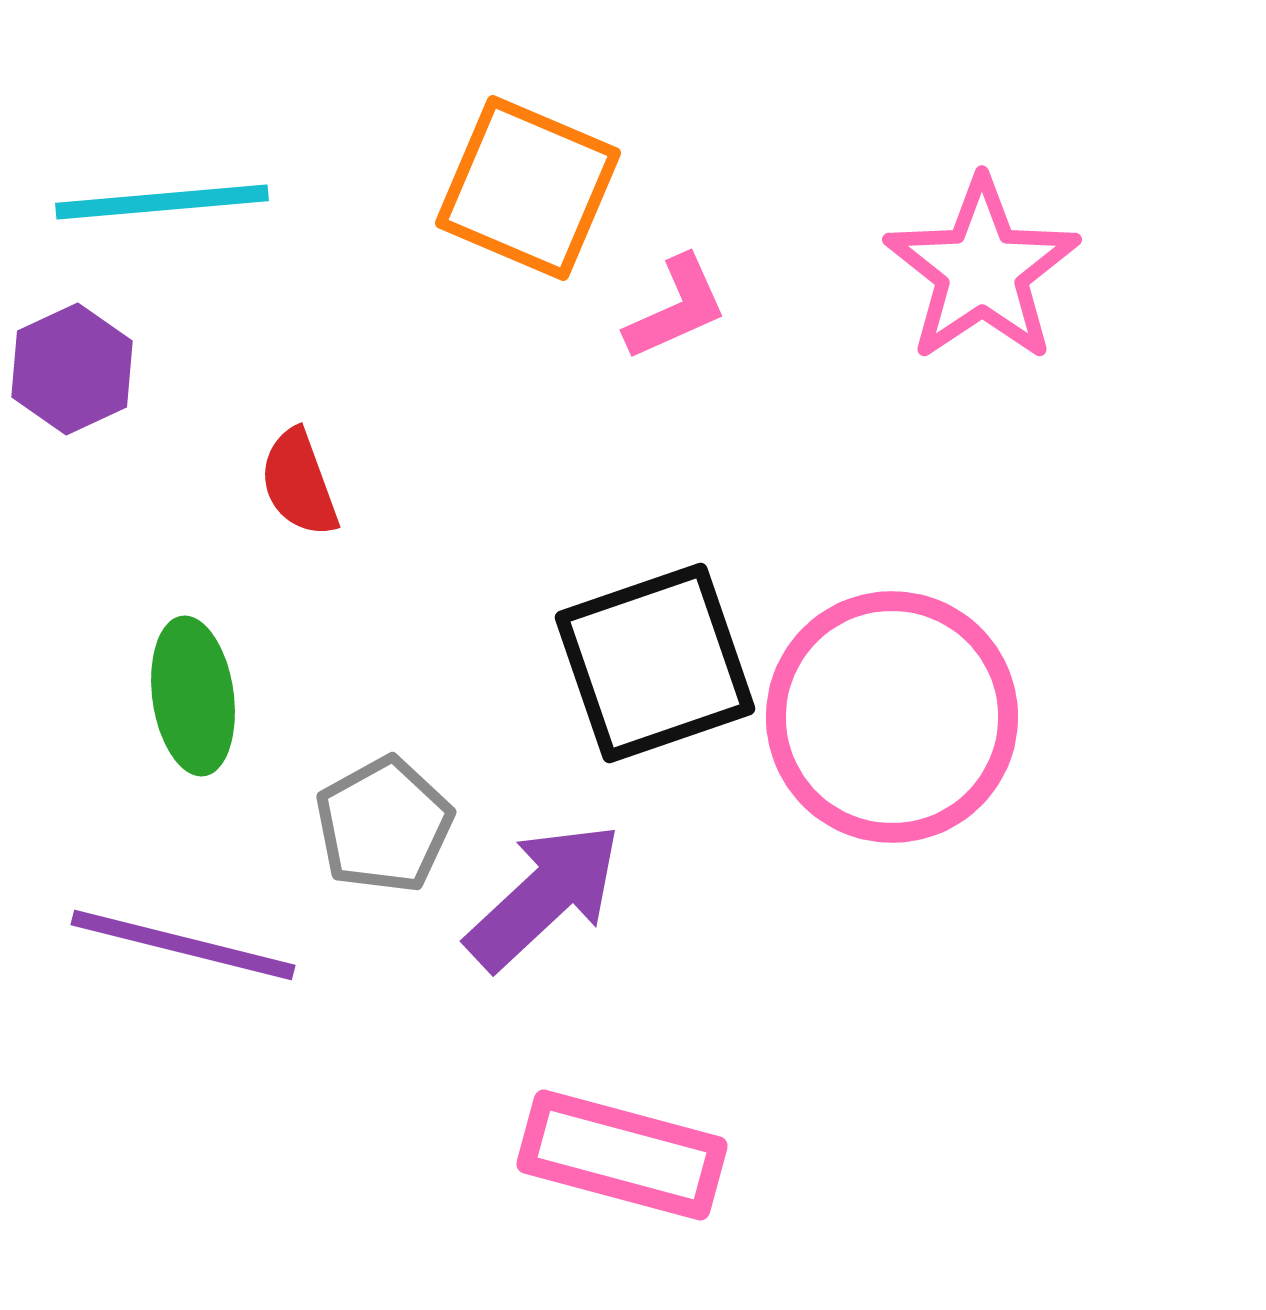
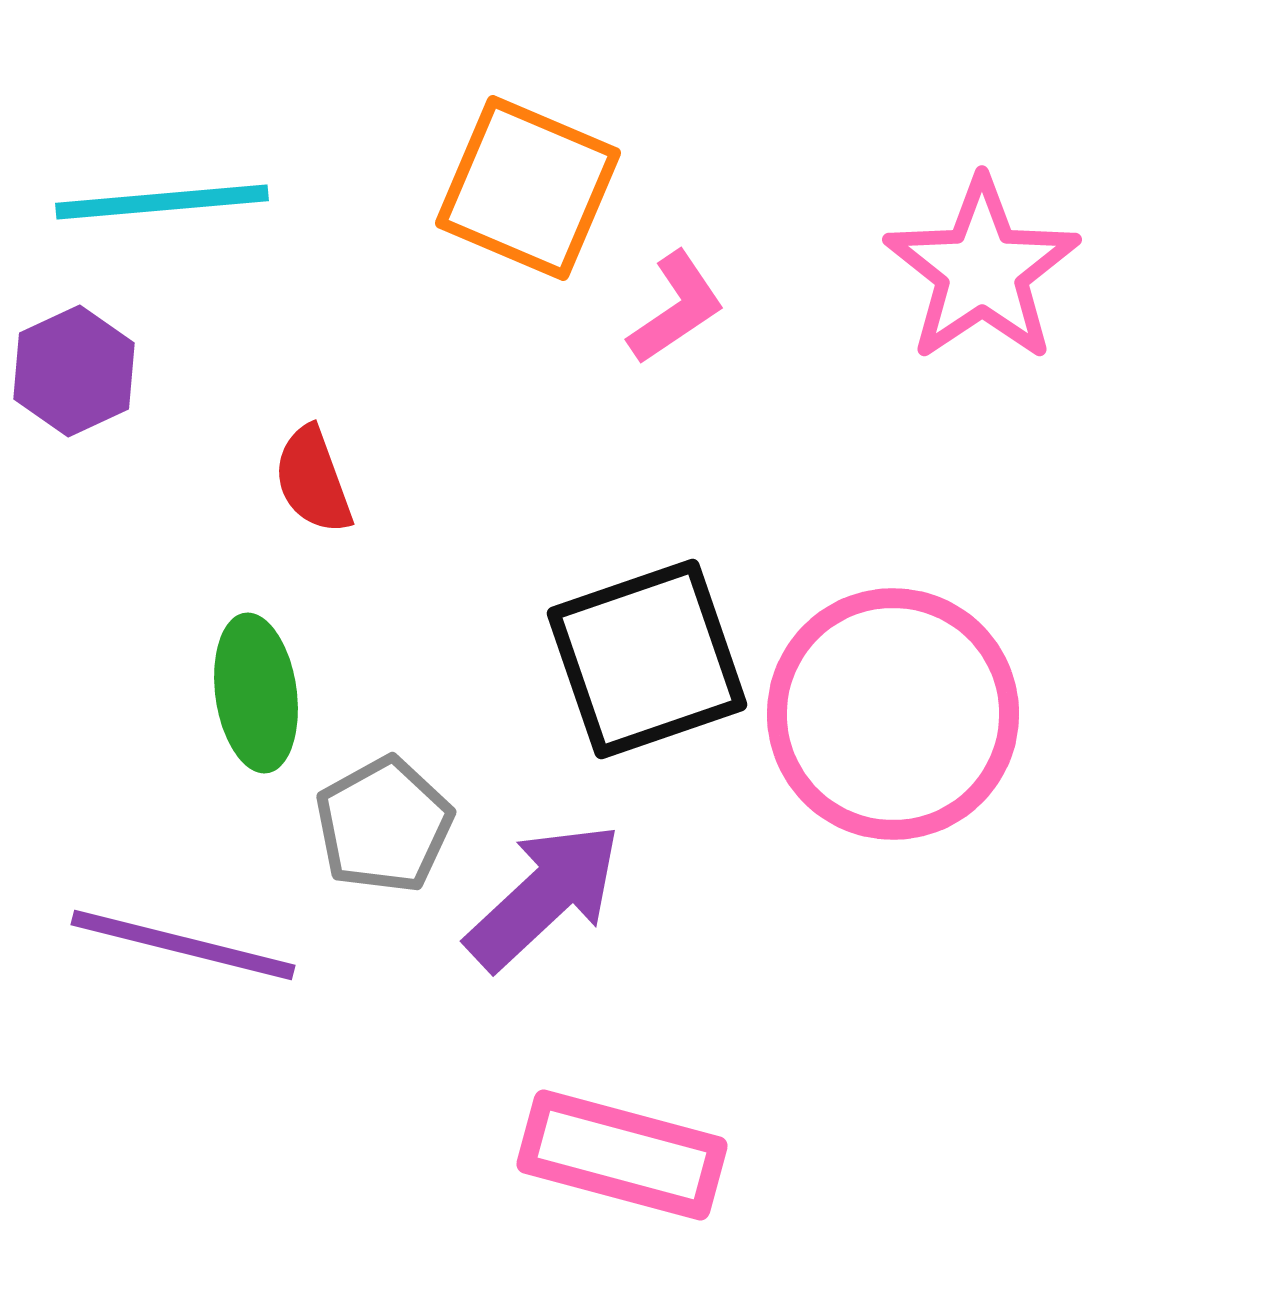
pink L-shape: rotated 10 degrees counterclockwise
purple hexagon: moved 2 px right, 2 px down
red semicircle: moved 14 px right, 3 px up
black square: moved 8 px left, 4 px up
green ellipse: moved 63 px right, 3 px up
pink circle: moved 1 px right, 3 px up
